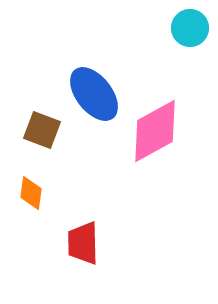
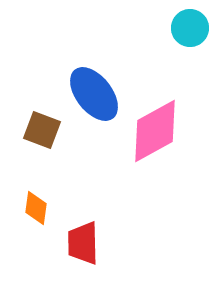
orange diamond: moved 5 px right, 15 px down
